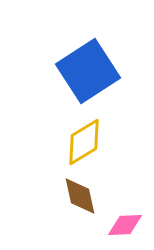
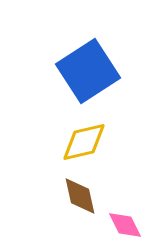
yellow diamond: rotated 18 degrees clockwise
pink diamond: rotated 66 degrees clockwise
